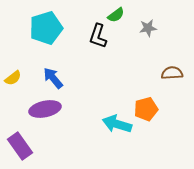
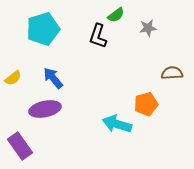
cyan pentagon: moved 3 px left, 1 px down
orange pentagon: moved 5 px up
